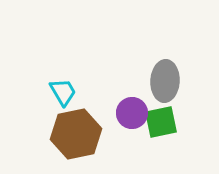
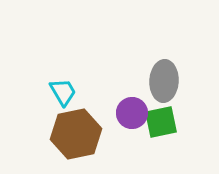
gray ellipse: moved 1 px left
